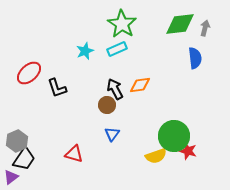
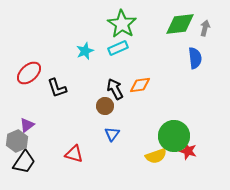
cyan rectangle: moved 1 px right, 1 px up
brown circle: moved 2 px left, 1 px down
black trapezoid: moved 3 px down
purple triangle: moved 16 px right, 52 px up
